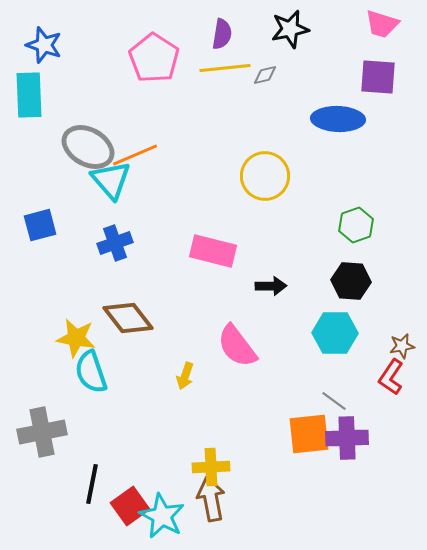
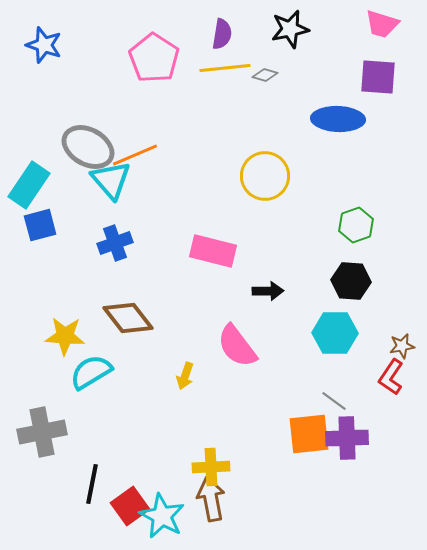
gray diamond: rotated 30 degrees clockwise
cyan rectangle: moved 90 px down; rotated 36 degrees clockwise
black arrow: moved 3 px left, 5 px down
yellow star: moved 11 px left, 2 px up; rotated 6 degrees counterclockwise
cyan semicircle: rotated 78 degrees clockwise
